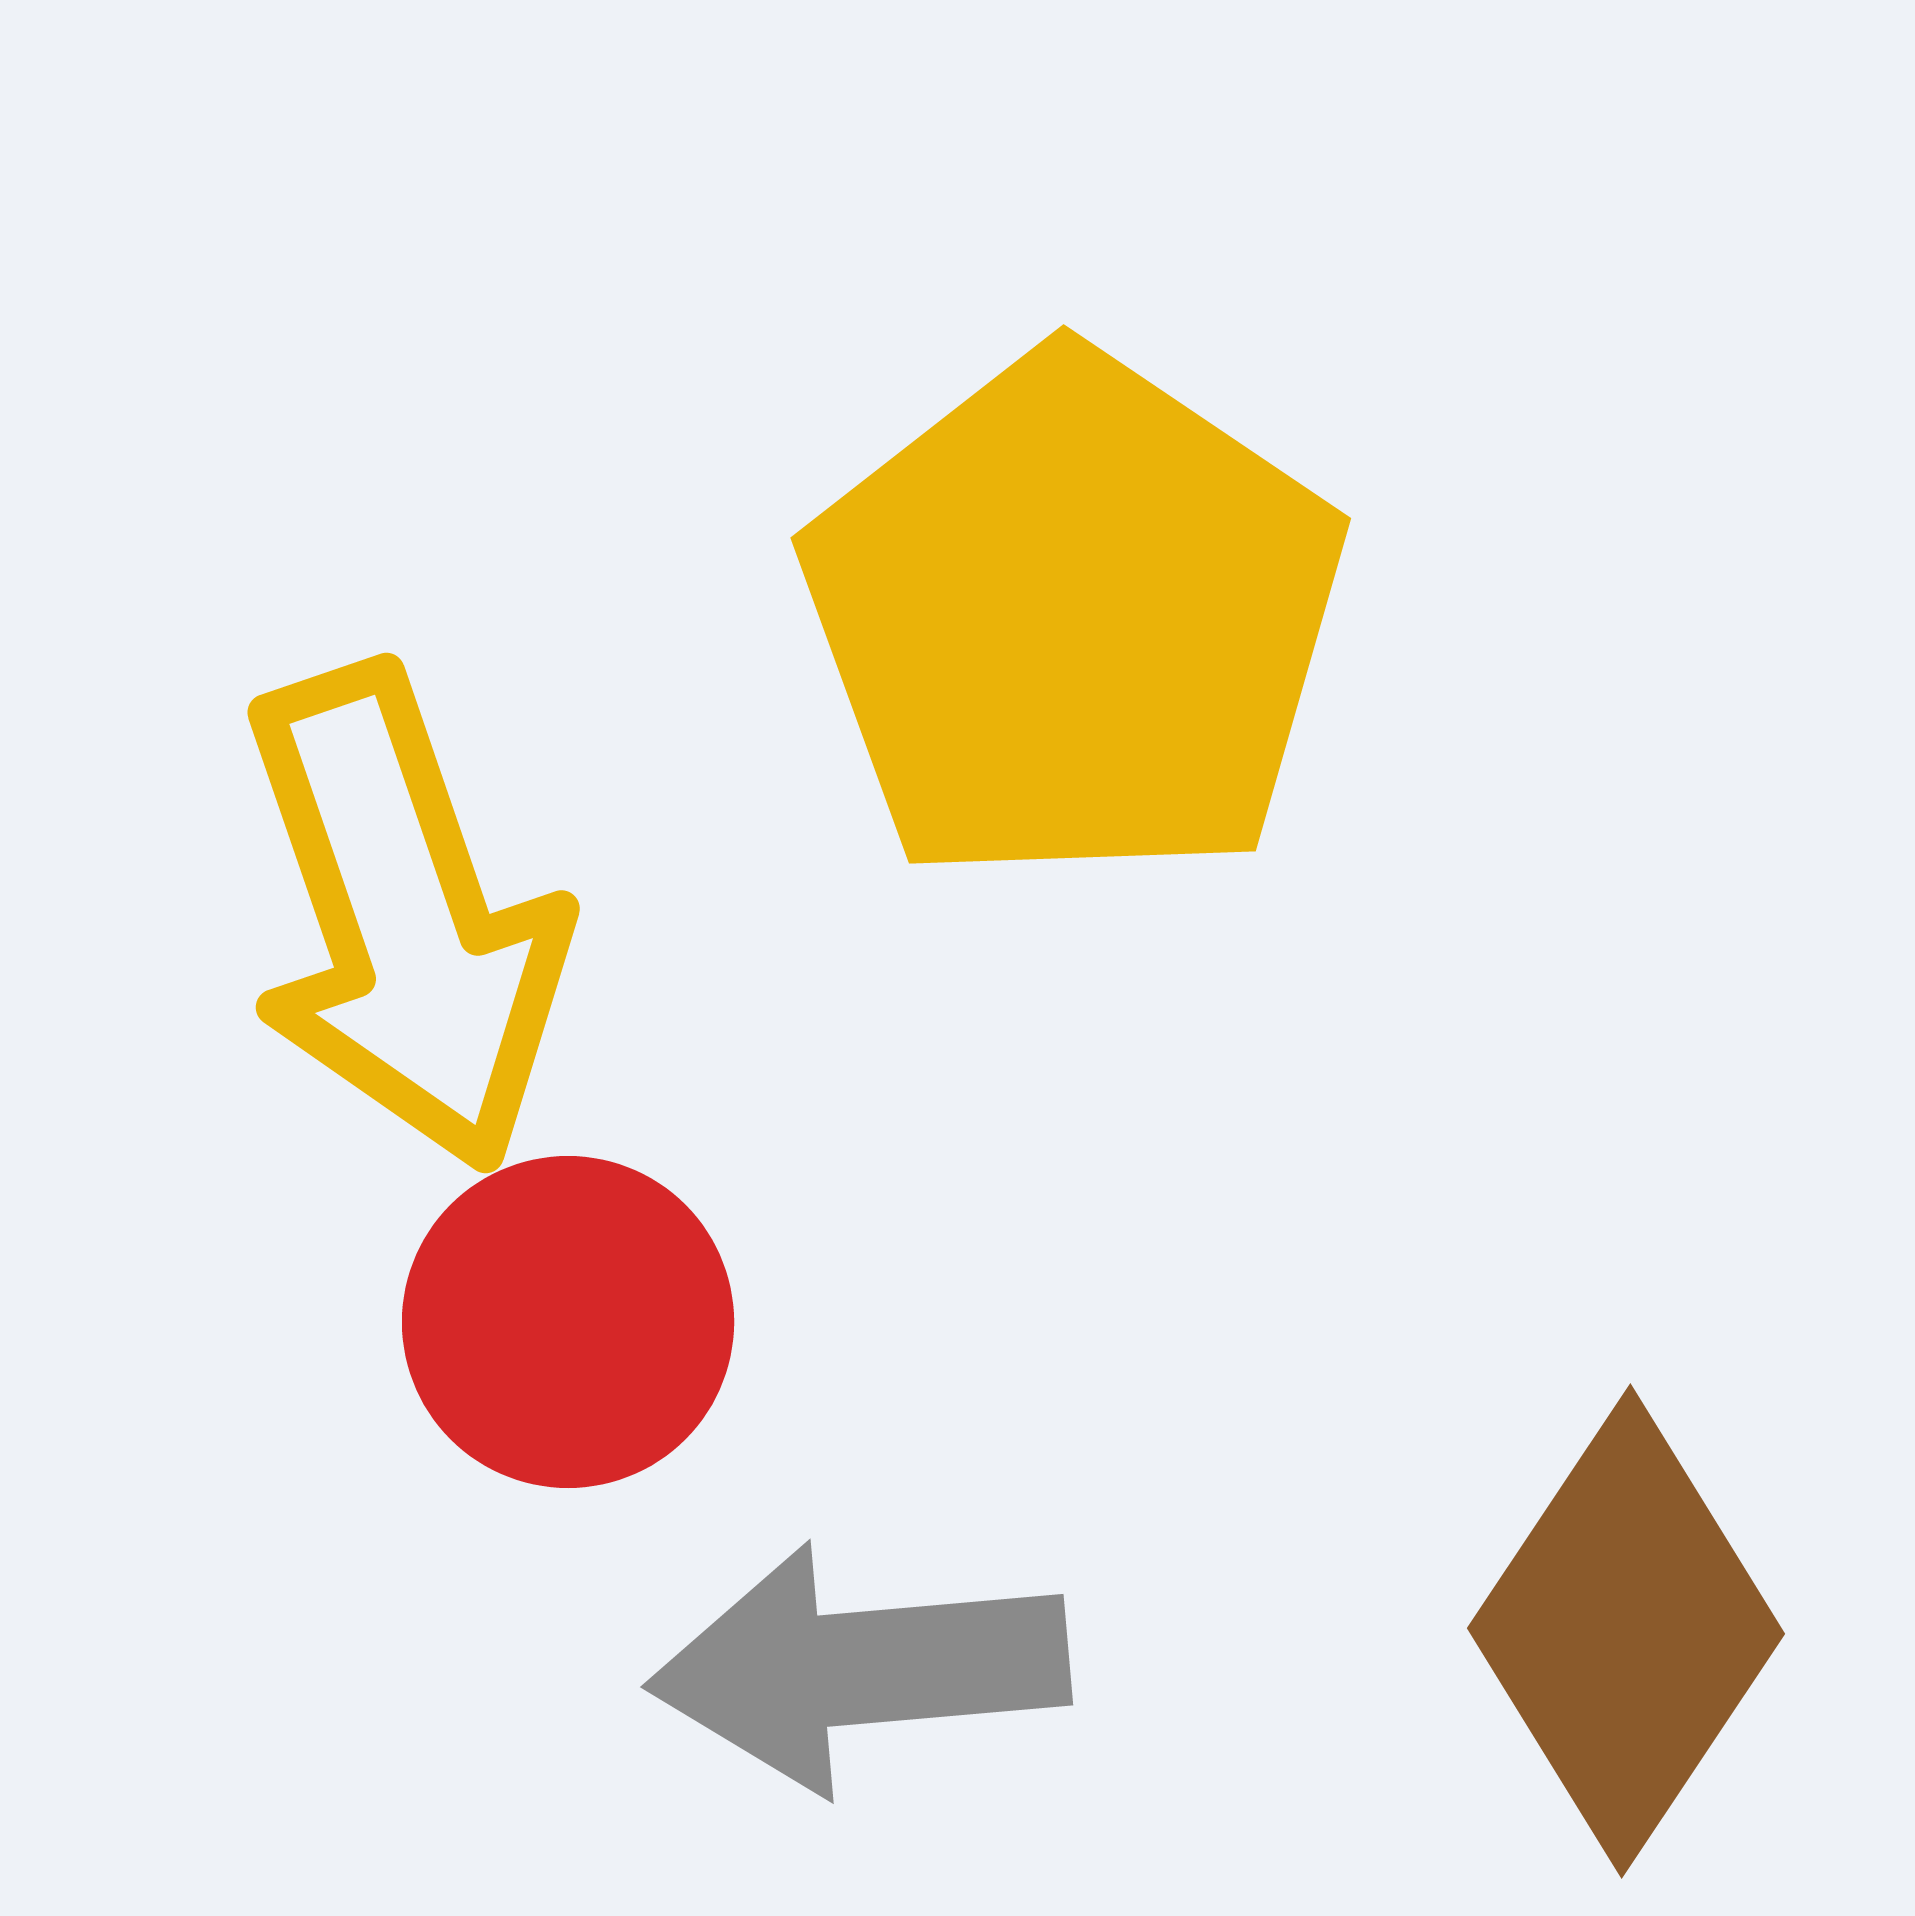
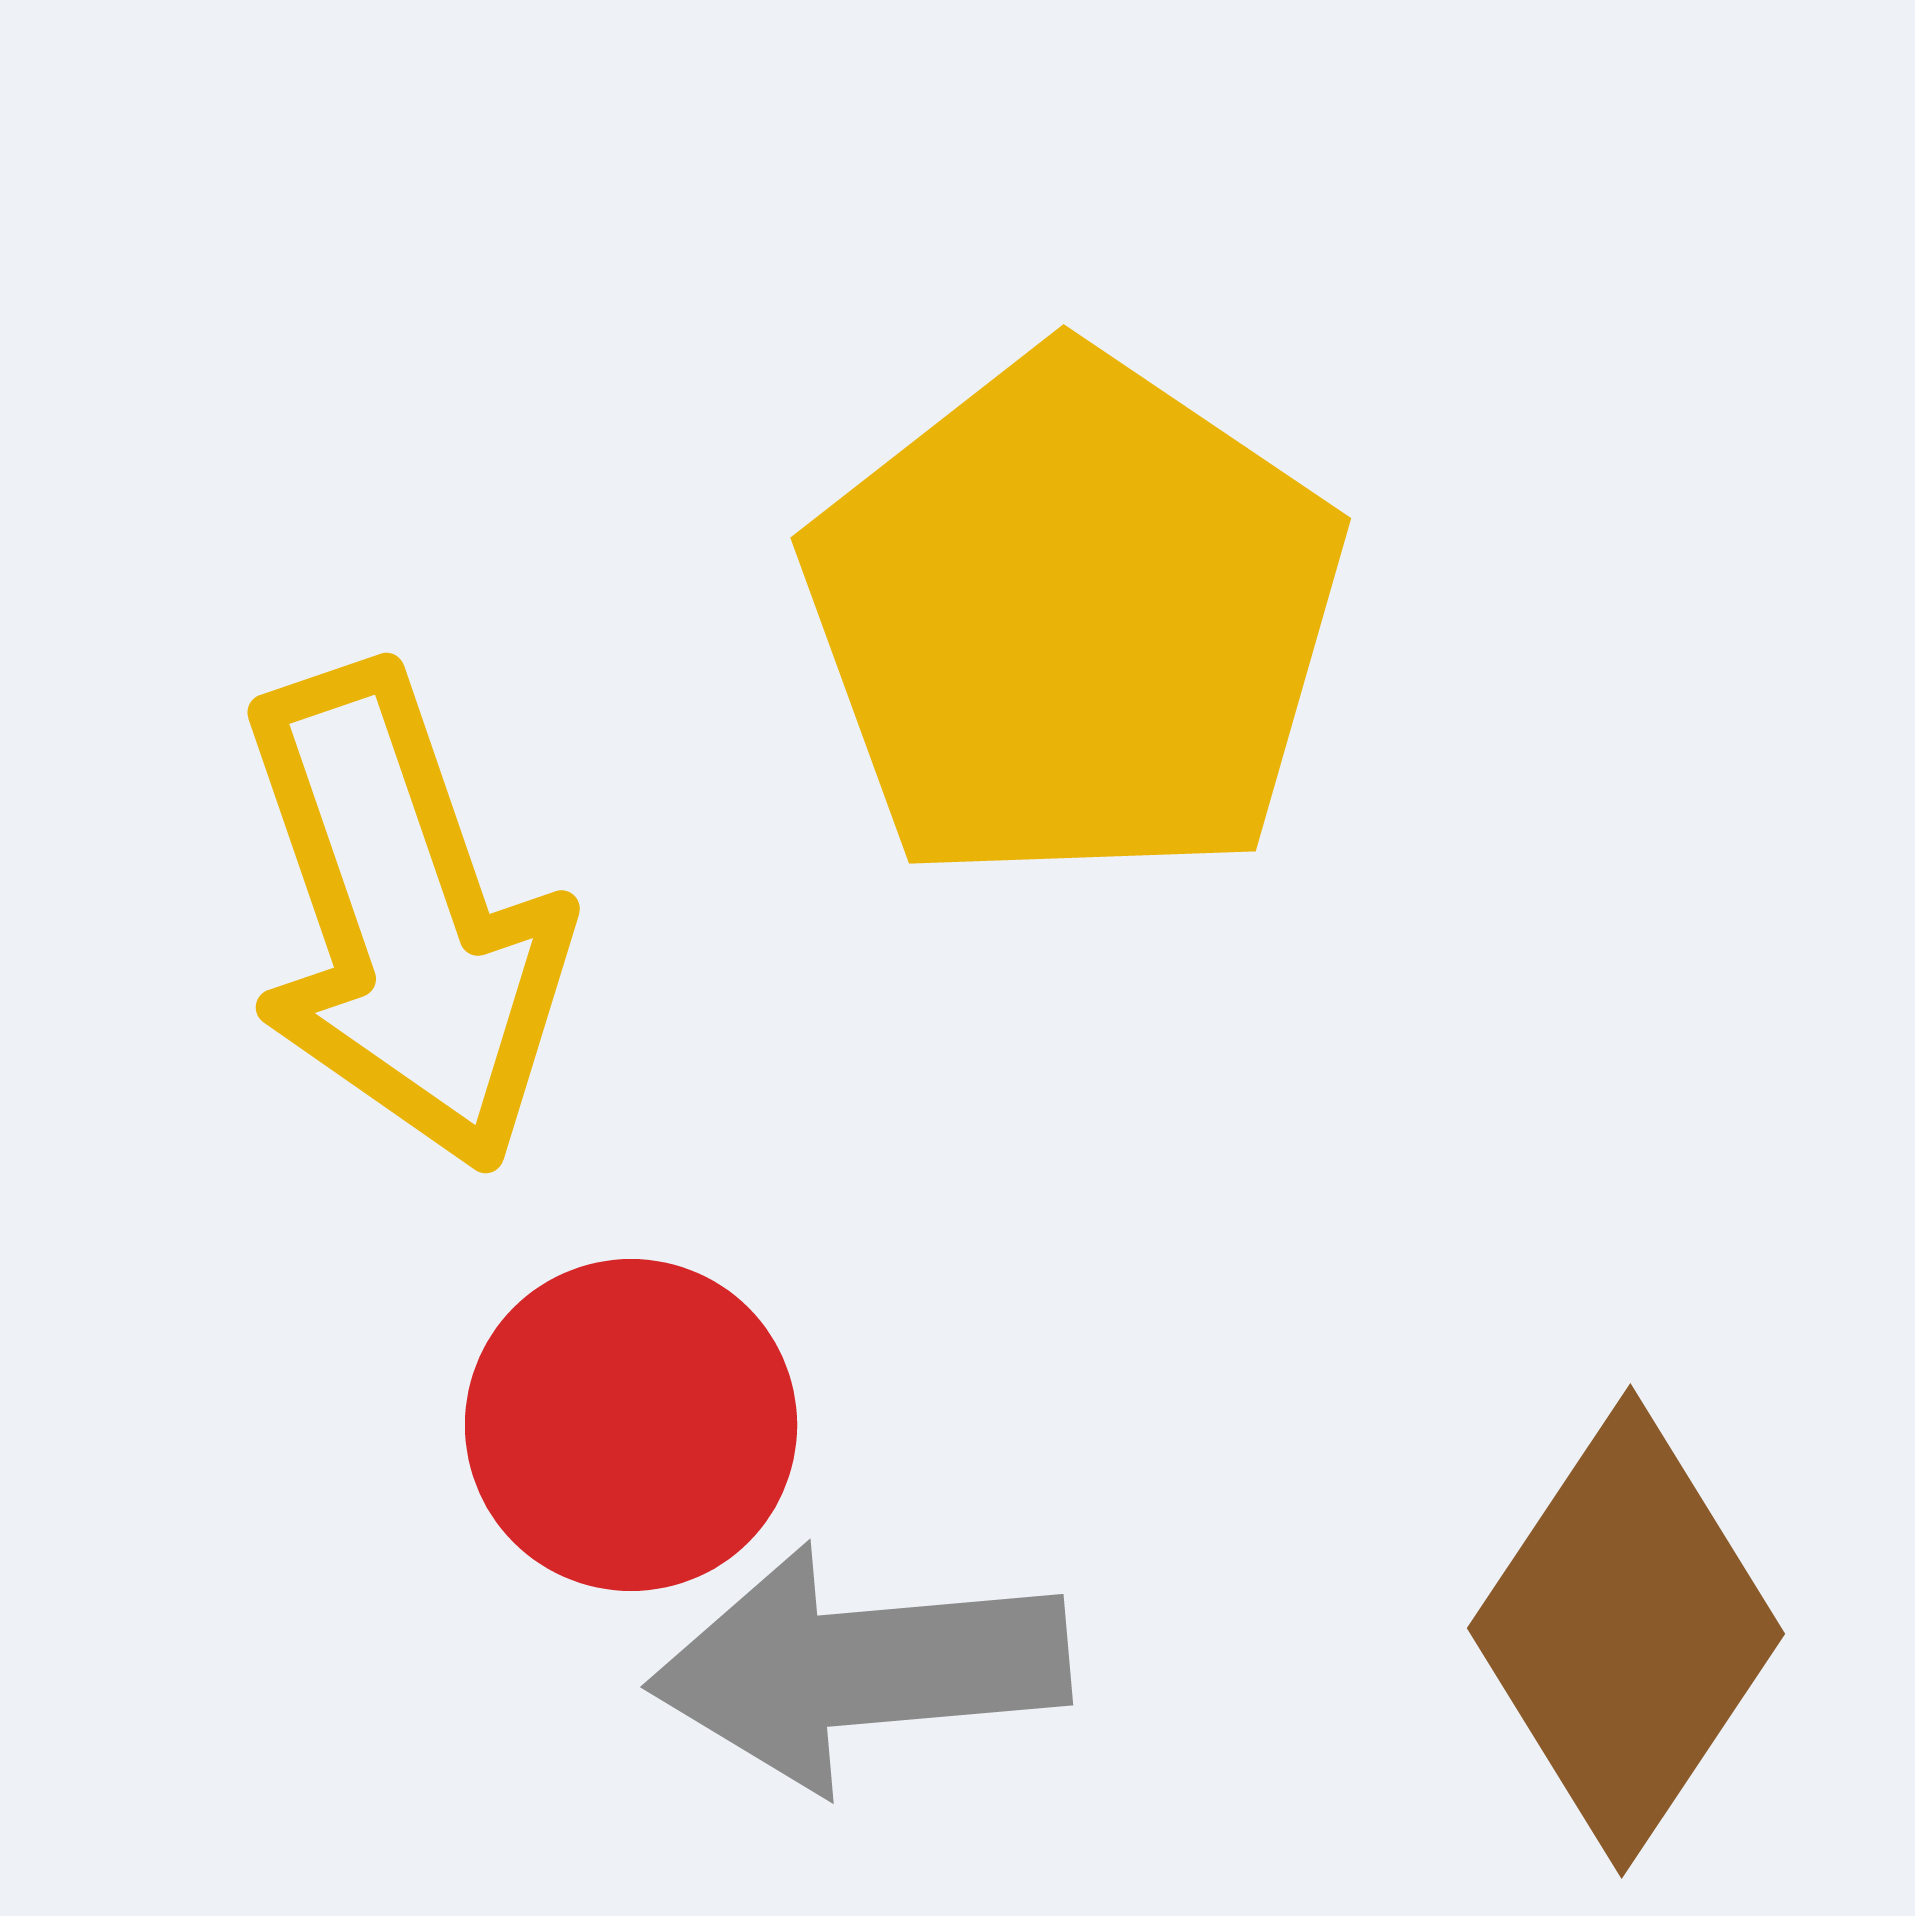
red circle: moved 63 px right, 103 px down
